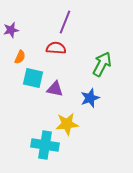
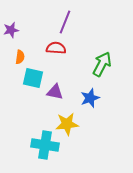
orange semicircle: rotated 16 degrees counterclockwise
purple triangle: moved 3 px down
